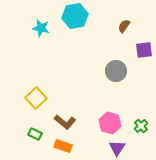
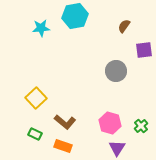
cyan star: rotated 18 degrees counterclockwise
